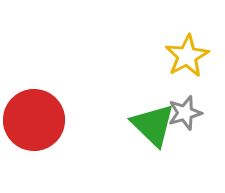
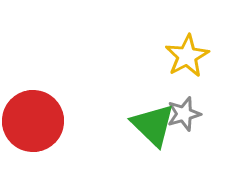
gray star: moved 1 px left, 1 px down
red circle: moved 1 px left, 1 px down
